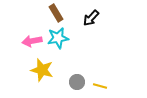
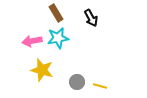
black arrow: rotated 72 degrees counterclockwise
